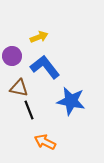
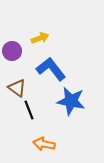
yellow arrow: moved 1 px right, 1 px down
purple circle: moved 5 px up
blue L-shape: moved 6 px right, 2 px down
brown triangle: moved 2 px left; rotated 24 degrees clockwise
orange arrow: moved 1 px left, 2 px down; rotated 15 degrees counterclockwise
